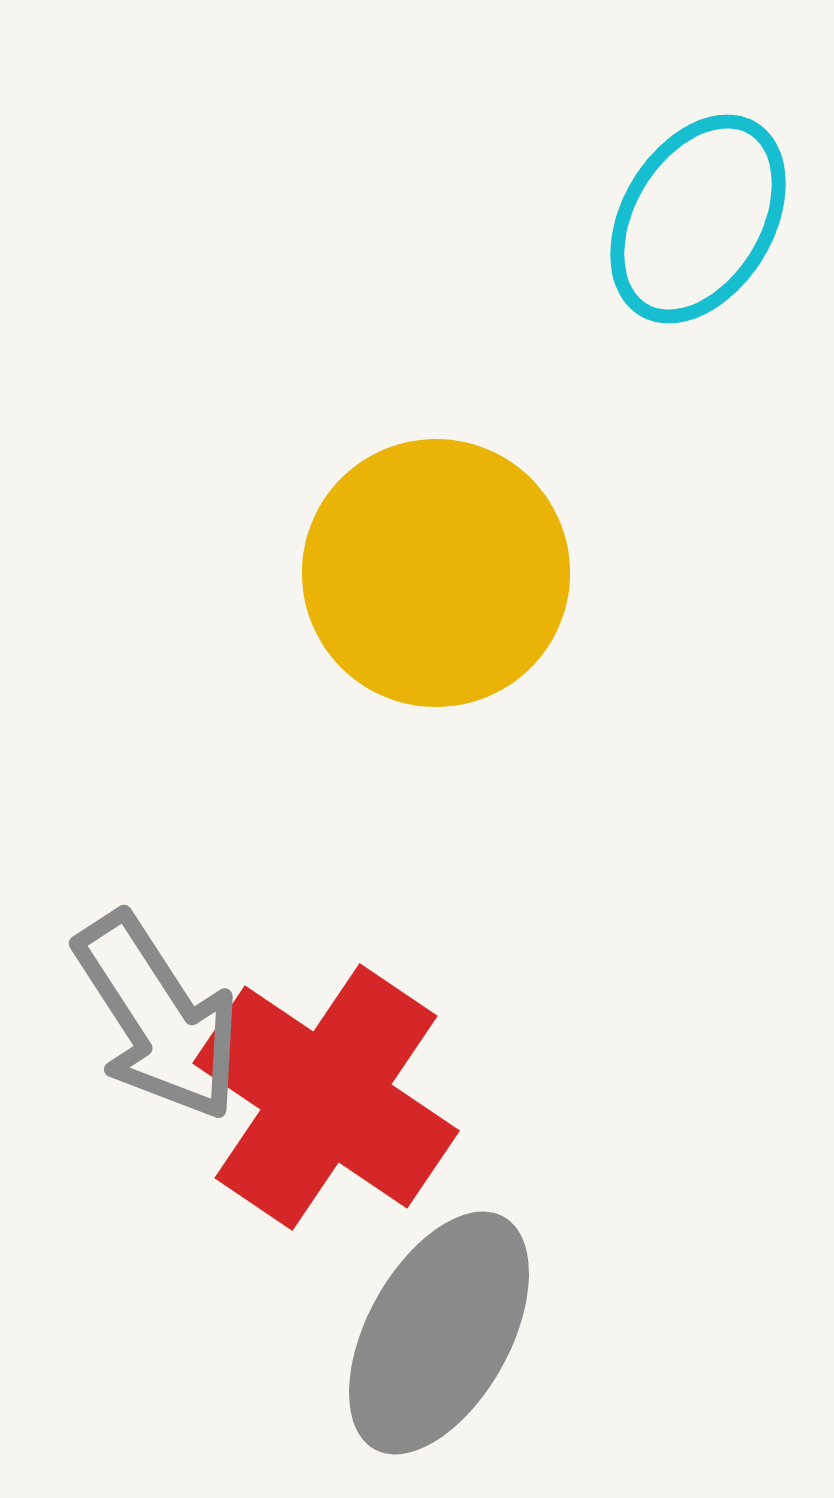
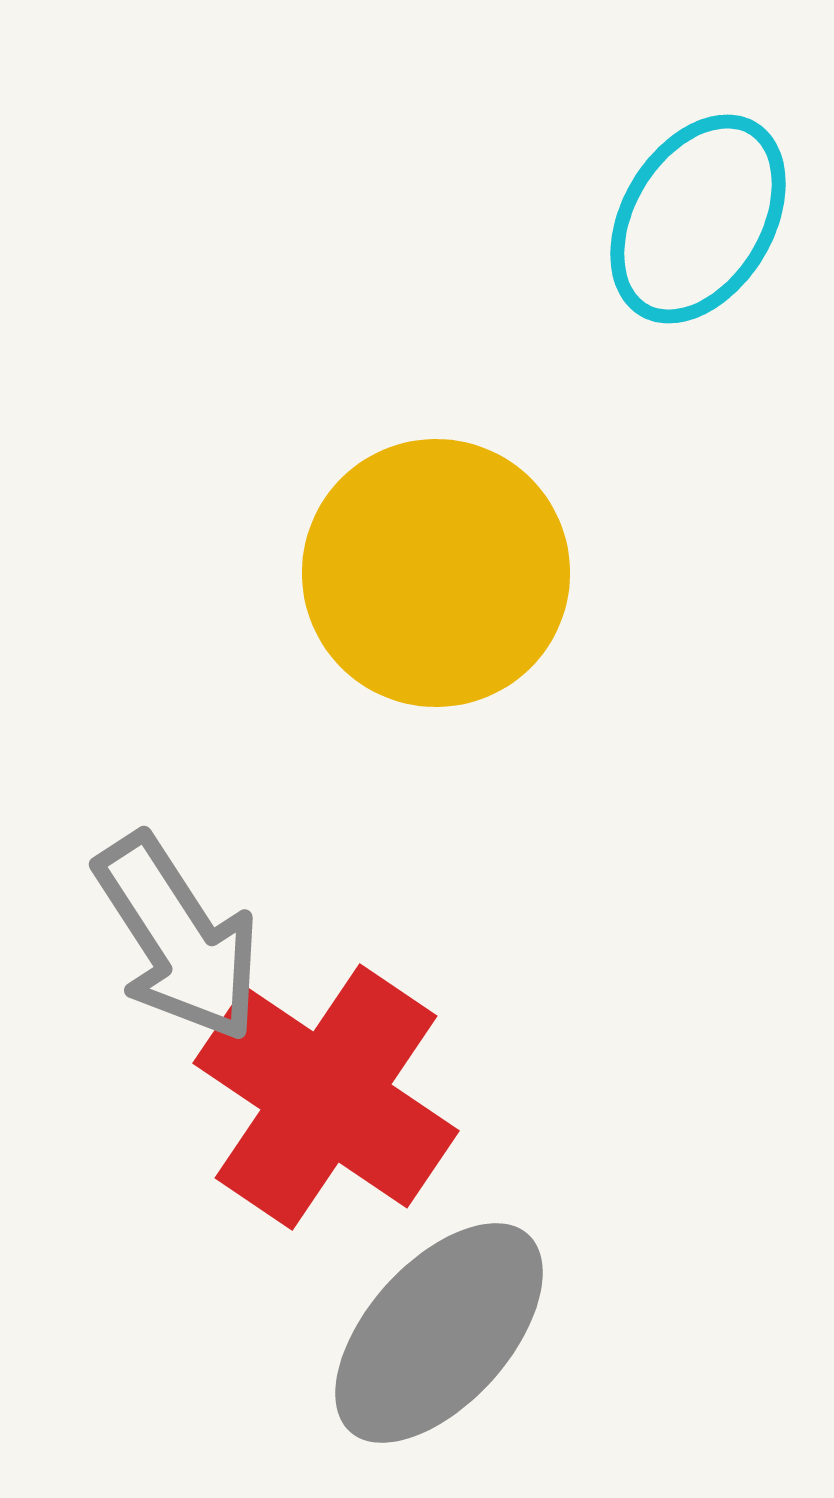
gray arrow: moved 20 px right, 79 px up
gray ellipse: rotated 13 degrees clockwise
